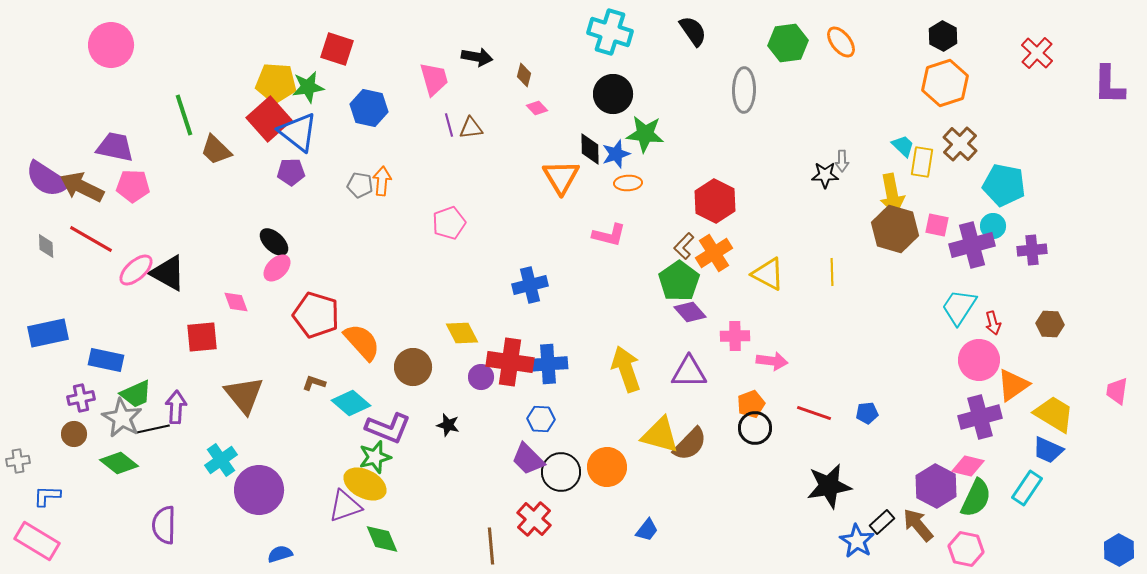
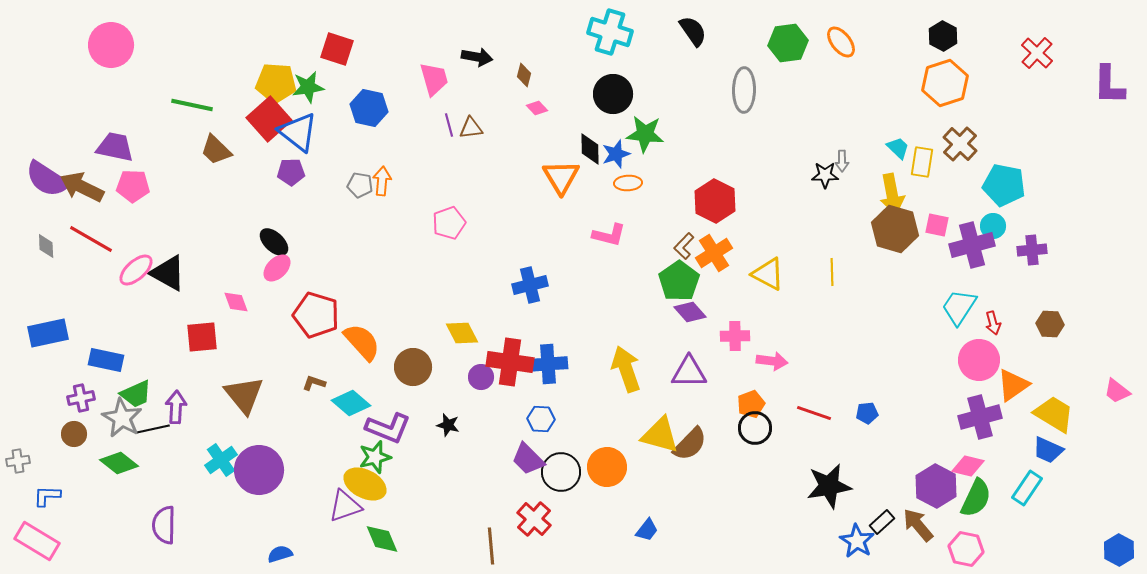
green line at (184, 115): moved 8 px right, 10 px up; rotated 60 degrees counterclockwise
cyan trapezoid at (903, 146): moved 5 px left, 2 px down
pink trapezoid at (1117, 391): rotated 60 degrees counterclockwise
purple circle at (259, 490): moved 20 px up
